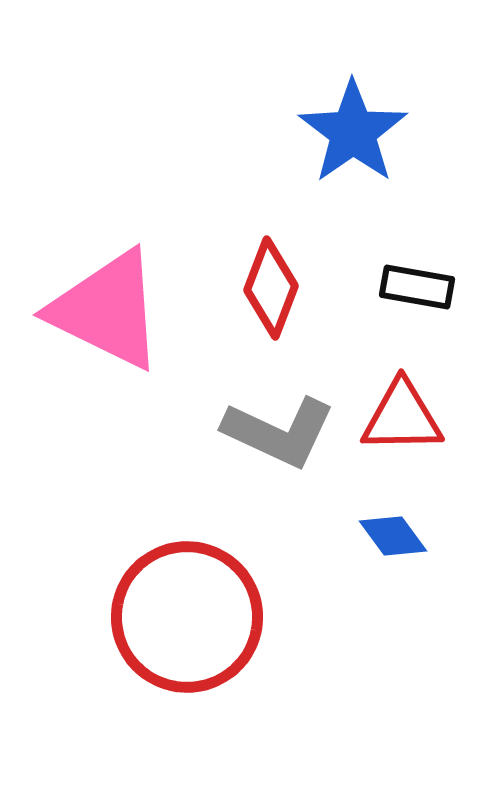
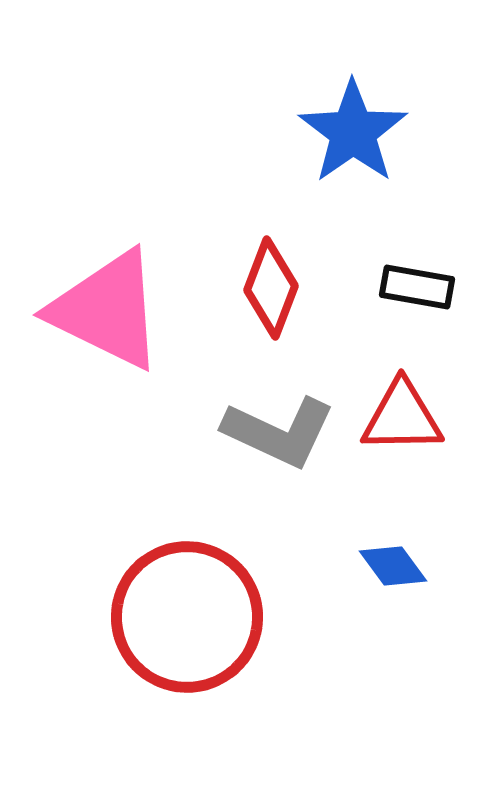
blue diamond: moved 30 px down
